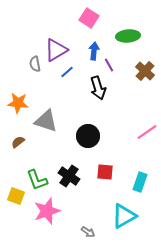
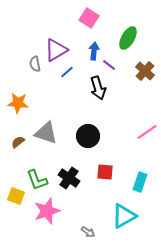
green ellipse: moved 2 px down; rotated 55 degrees counterclockwise
purple line: rotated 24 degrees counterclockwise
gray triangle: moved 12 px down
black cross: moved 2 px down
